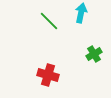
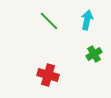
cyan arrow: moved 6 px right, 7 px down
